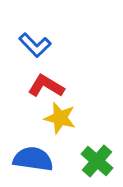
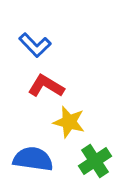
yellow star: moved 9 px right, 4 px down
green cross: moved 2 px left; rotated 16 degrees clockwise
